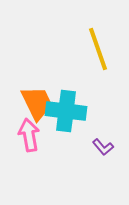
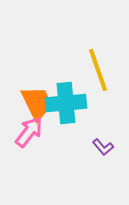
yellow line: moved 21 px down
cyan cross: moved 8 px up; rotated 12 degrees counterclockwise
pink arrow: moved 3 px up; rotated 48 degrees clockwise
